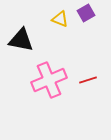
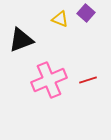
purple square: rotated 18 degrees counterclockwise
black triangle: rotated 32 degrees counterclockwise
